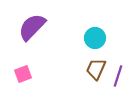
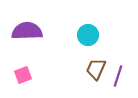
purple semicircle: moved 5 px left, 4 px down; rotated 44 degrees clockwise
cyan circle: moved 7 px left, 3 px up
pink square: moved 1 px down
